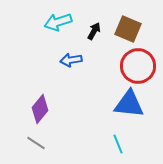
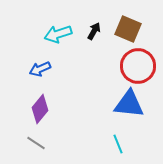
cyan arrow: moved 12 px down
blue arrow: moved 31 px left, 9 px down; rotated 15 degrees counterclockwise
